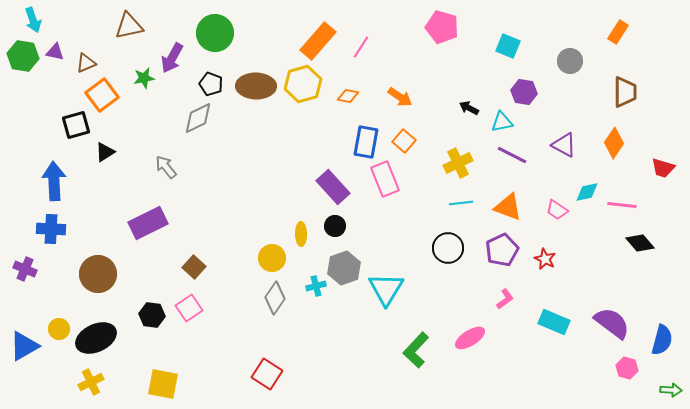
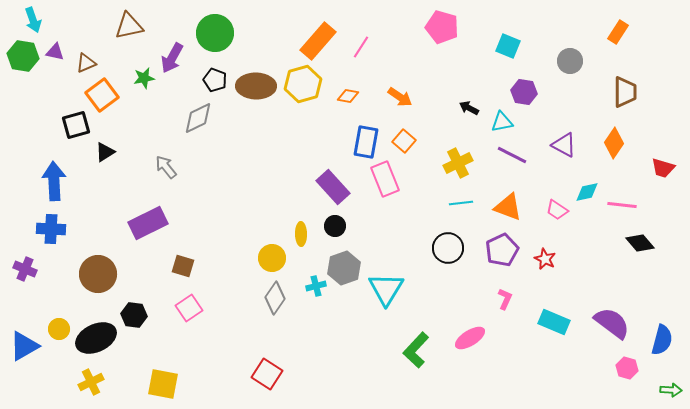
black pentagon at (211, 84): moved 4 px right, 4 px up
brown square at (194, 267): moved 11 px left, 1 px up; rotated 25 degrees counterclockwise
pink L-shape at (505, 299): rotated 30 degrees counterclockwise
black hexagon at (152, 315): moved 18 px left
